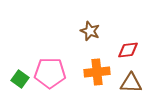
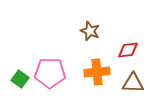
brown triangle: moved 2 px right
